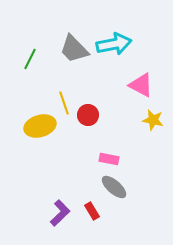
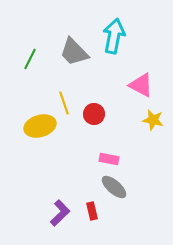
cyan arrow: moved 8 px up; rotated 68 degrees counterclockwise
gray trapezoid: moved 3 px down
red circle: moved 6 px right, 1 px up
red rectangle: rotated 18 degrees clockwise
